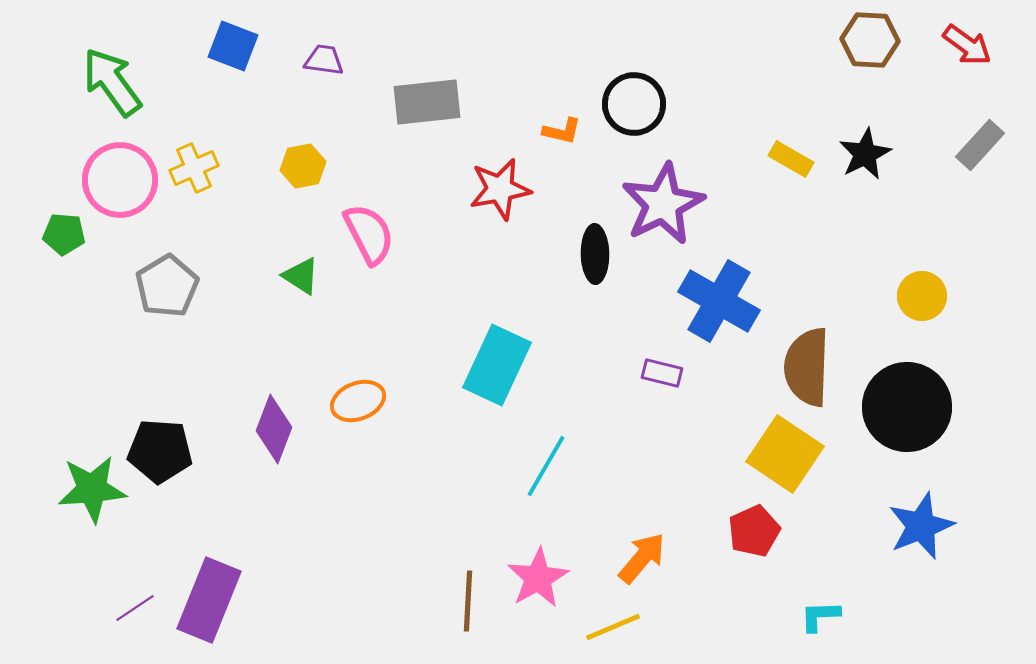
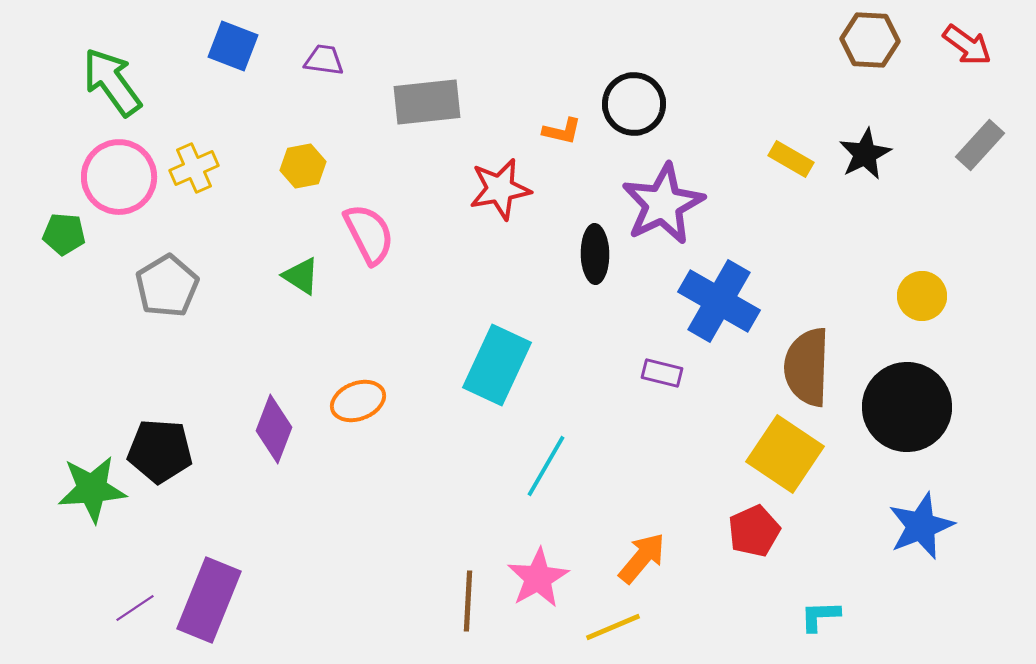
pink circle at (120, 180): moved 1 px left, 3 px up
